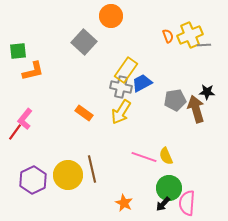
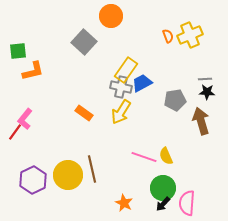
gray line: moved 1 px right, 34 px down
brown arrow: moved 5 px right, 12 px down
green circle: moved 6 px left
